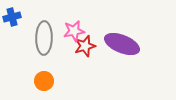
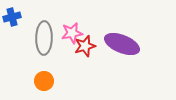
pink star: moved 2 px left, 2 px down
